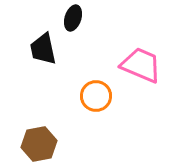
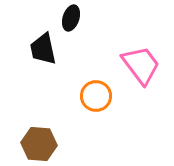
black ellipse: moved 2 px left
pink trapezoid: rotated 30 degrees clockwise
brown hexagon: rotated 16 degrees clockwise
